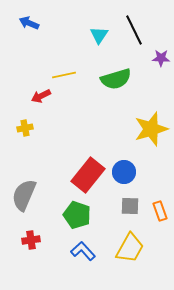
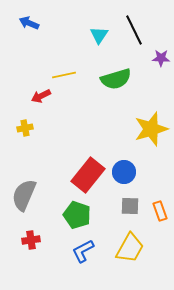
blue L-shape: rotated 75 degrees counterclockwise
